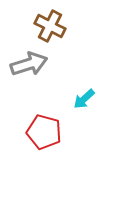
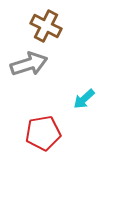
brown cross: moved 4 px left
red pentagon: moved 1 px left, 1 px down; rotated 24 degrees counterclockwise
